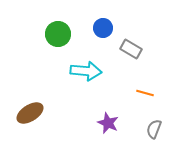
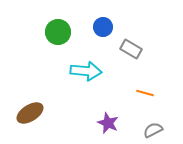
blue circle: moved 1 px up
green circle: moved 2 px up
gray semicircle: moved 1 px left, 1 px down; rotated 42 degrees clockwise
